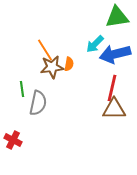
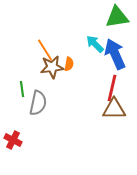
cyan arrow: rotated 90 degrees clockwise
blue arrow: rotated 80 degrees clockwise
